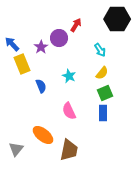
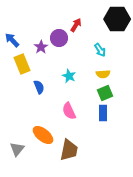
blue arrow: moved 4 px up
yellow semicircle: moved 1 px right, 1 px down; rotated 48 degrees clockwise
blue semicircle: moved 2 px left, 1 px down
gray triangle: moved 1 px right
